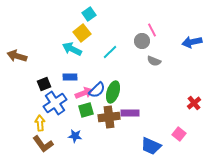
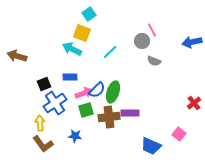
yellow square: rotated 30 degrees counterclockwise
